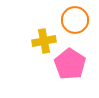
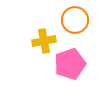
pink pentagon: rotated 20 degrees clockwise
